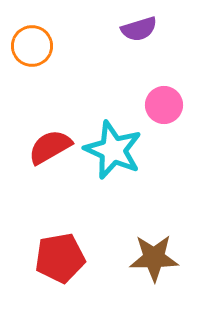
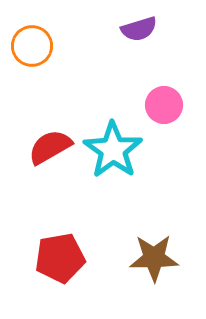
cyan star: rotated 12 degrees clockwise
